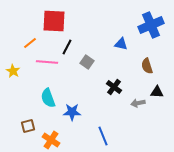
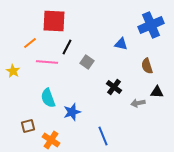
blue star: rotated 18 degrees counterclockwise
